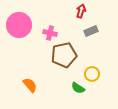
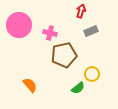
green semicircle: rotated 72 degrees counterclockwise
